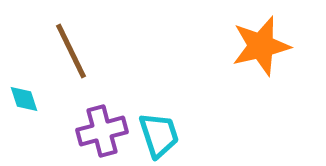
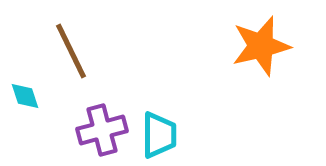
cyan diamond: moved 1 px right, 3 px up
purple cross: moved 1 px up
cyan trapezoid: rotated 18 degrees clockwise
